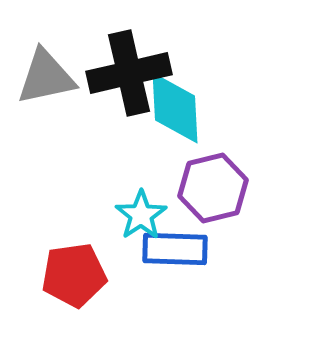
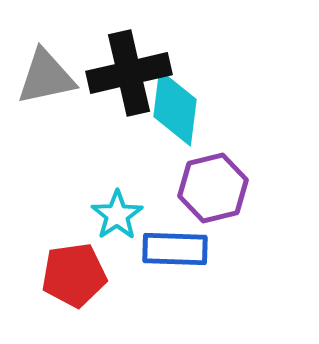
cyan diamond: rotated 10 degrees clockwise
cyan star: moved 24 px left
